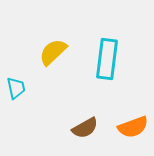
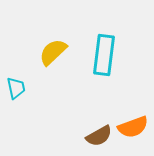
cyan rectangle: moved 3 px left, 4 px up
brown semicircle: moved 14 px right, 8 px down
